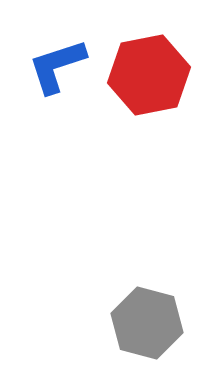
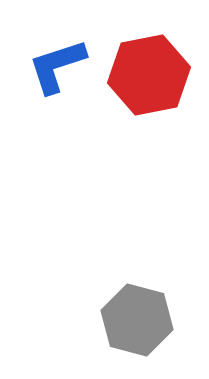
gray hexagon: moved 10 px left, 3 px up
